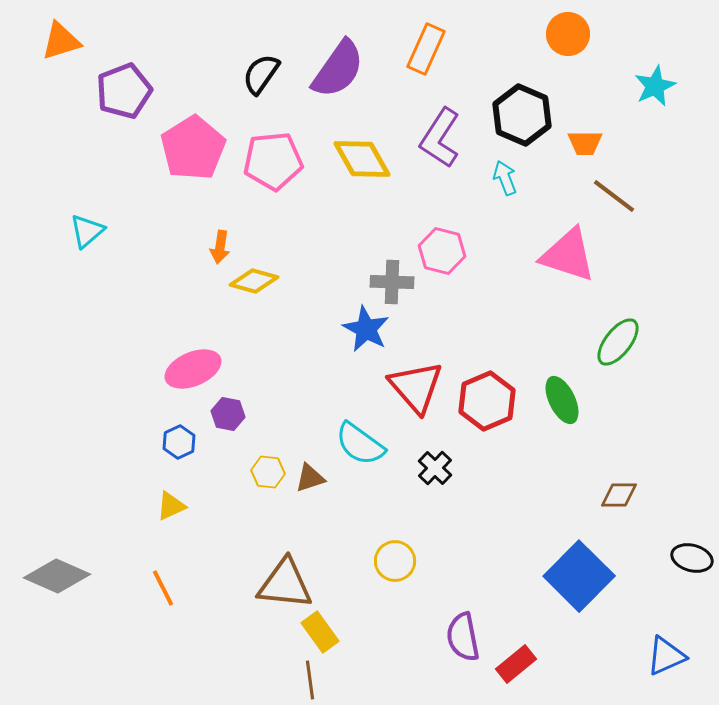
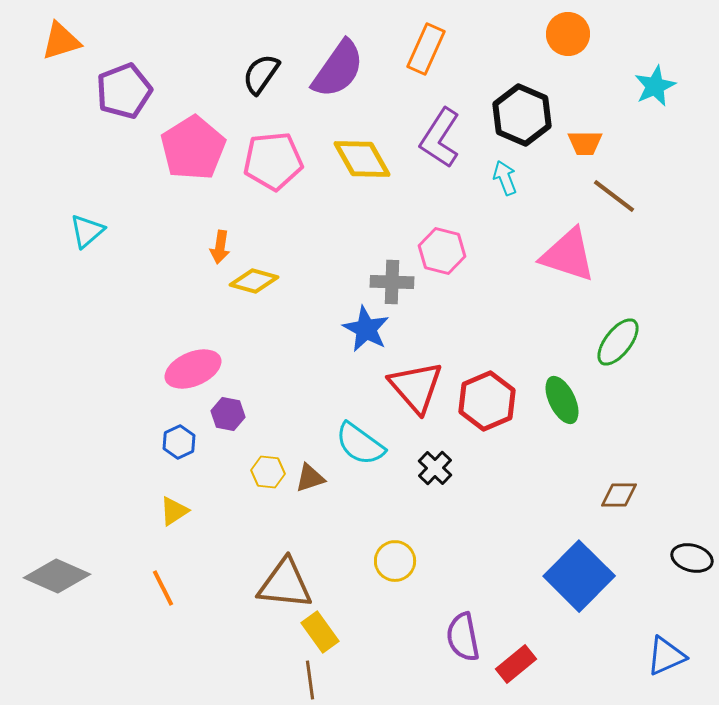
yellow triangle at (171, 506): moved 3 px right, 5 px down; rotated 8 degrees counterclockwise
